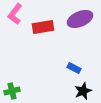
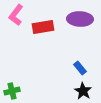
pink L-shape: moved 1 px right, 1 px down
purple ellipse: rotated 25 degrees clockwise
blue rectangle: moved 6 px right; rotated 24 degrees clockwise
black star: rotated 18 degrees counterclockwise
